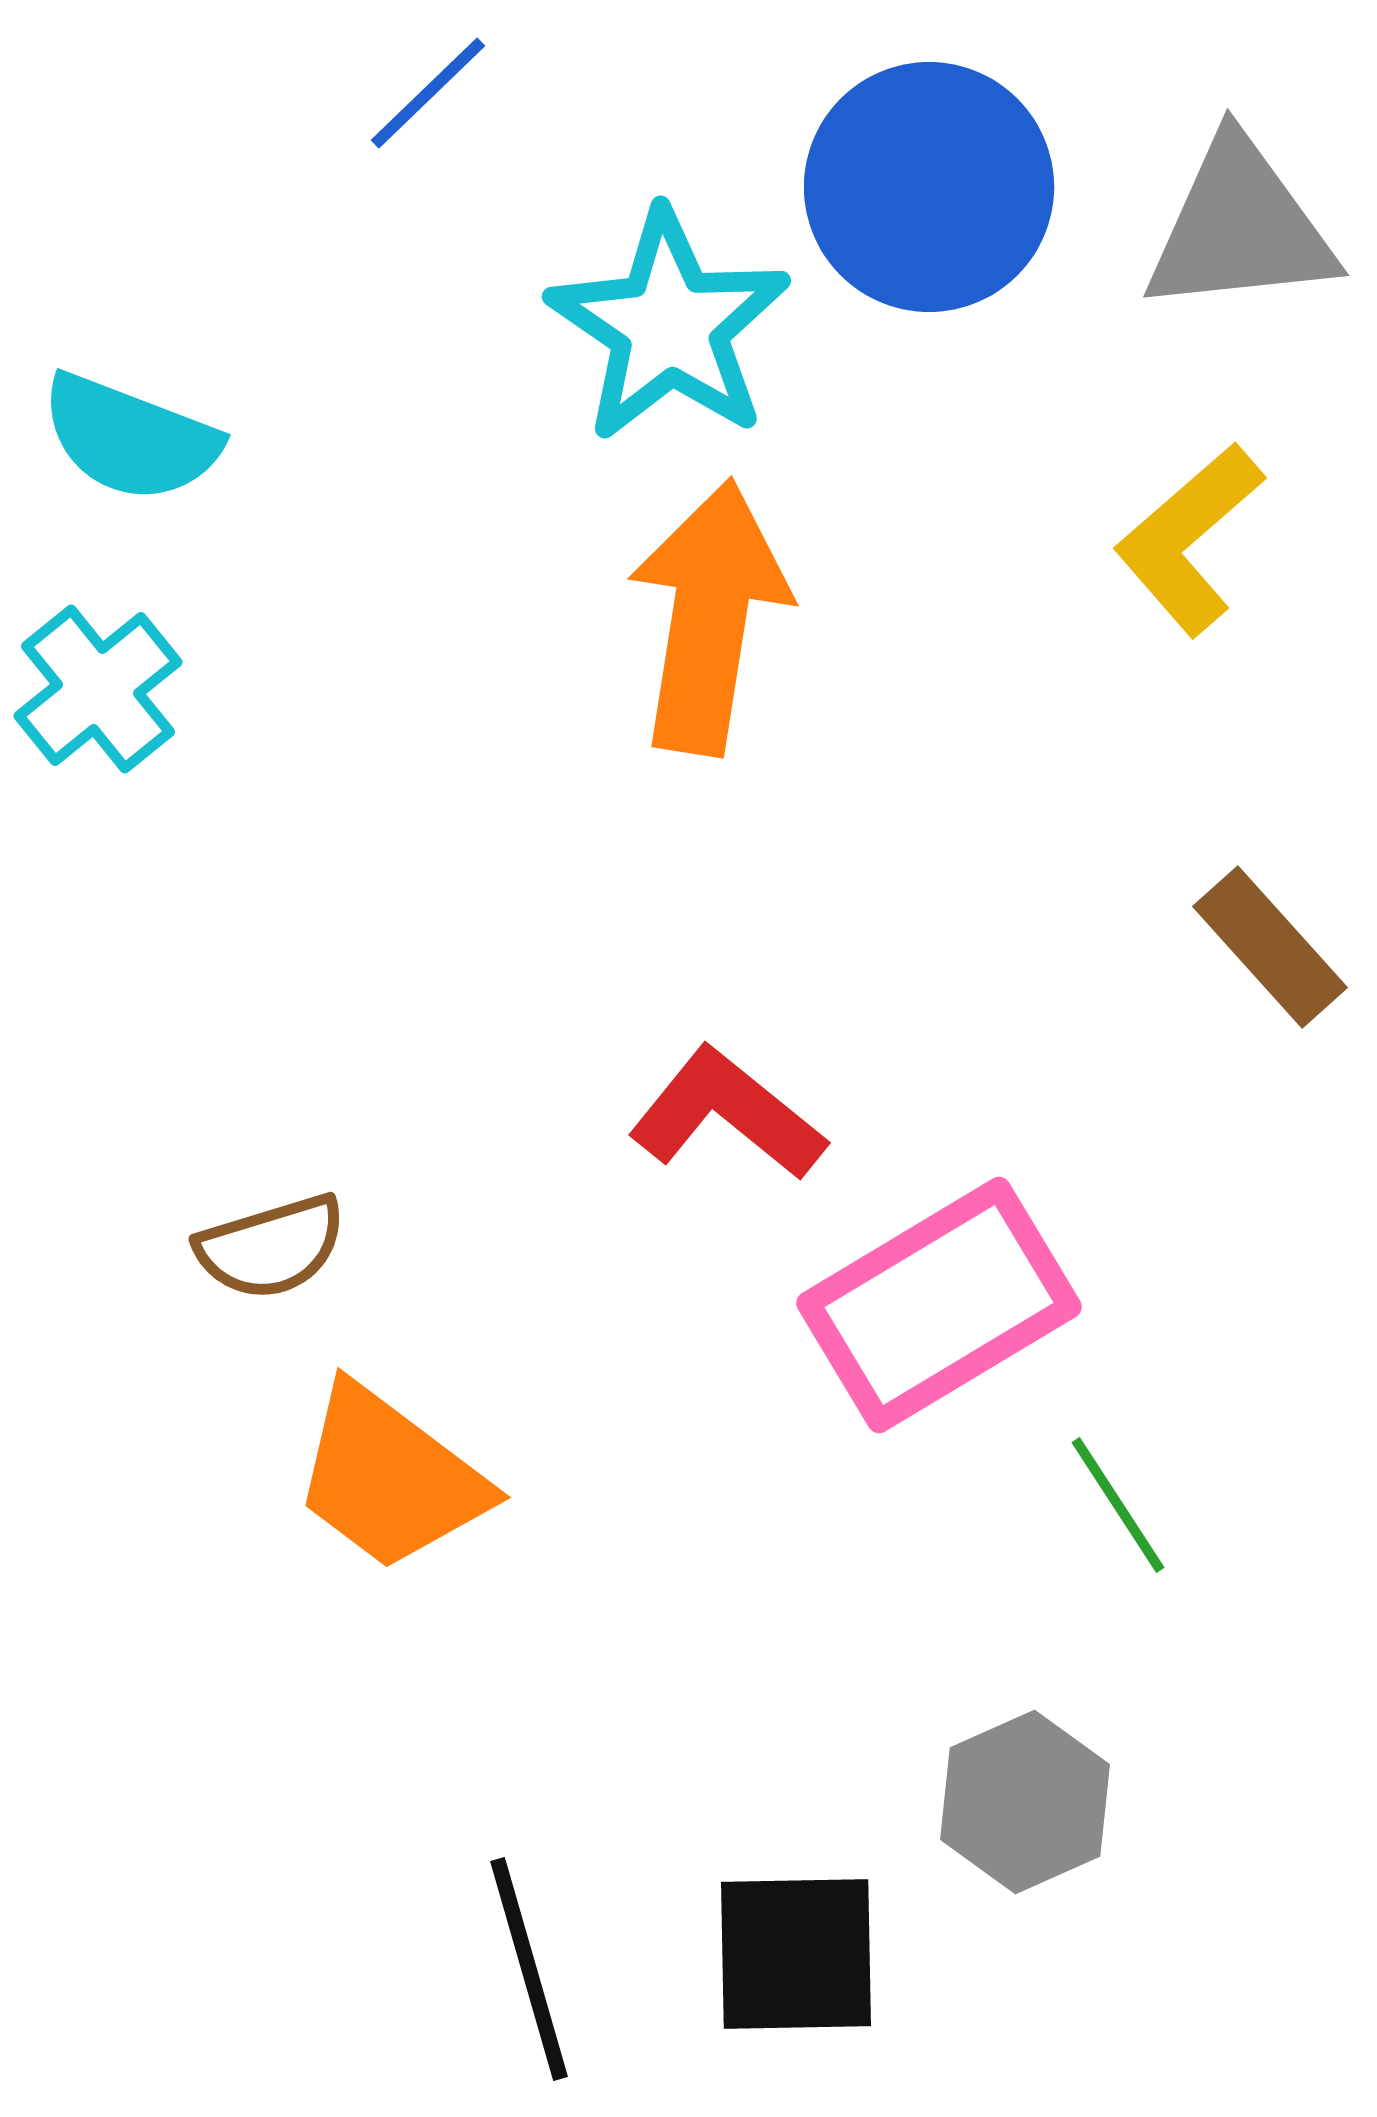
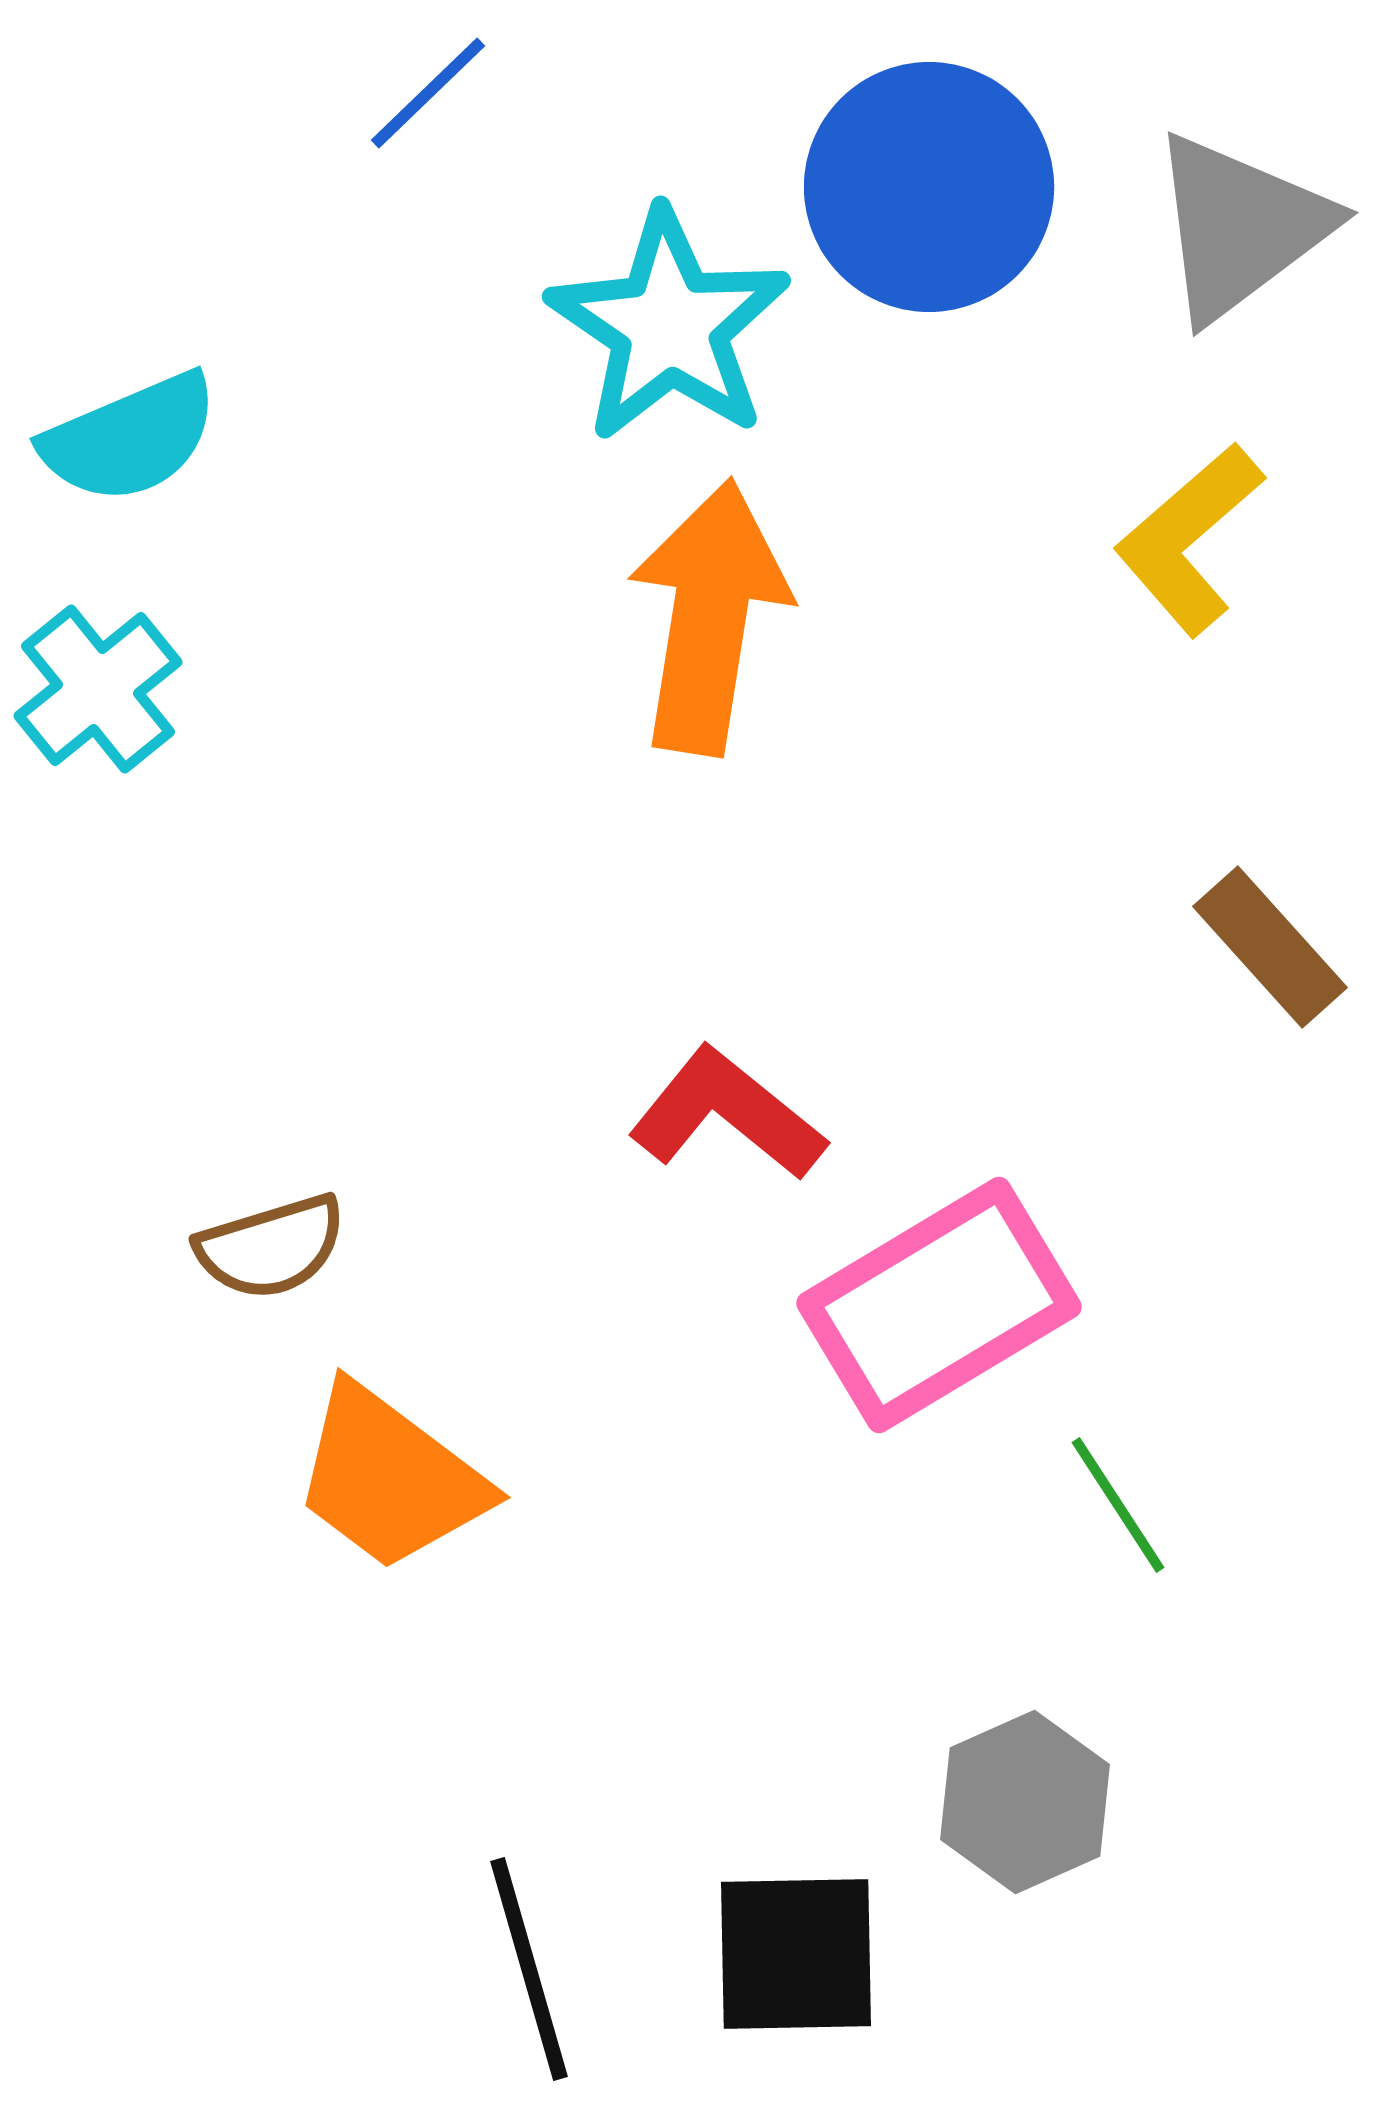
gray triangle: rotated 31 degrees counterclockwise
cyan semicircle: rotated 44 degrees counterclockwise
